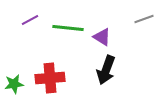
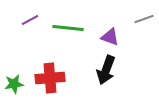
purple triangle: moved 8 px right; rotated 12 degrees counterclockwise
